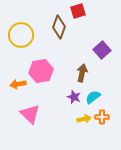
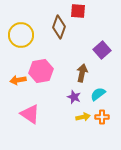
red square: rotated 21 degrees clockwise
orange arrow: moved 4 px up
cyan semicircle: moved 5 px right, 3 px up
pink triangle: rotated 10 degrees counterclockwise
yellow arrow: moved 1 px left, 2 px up
